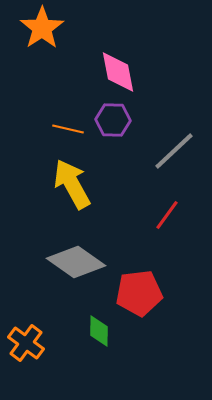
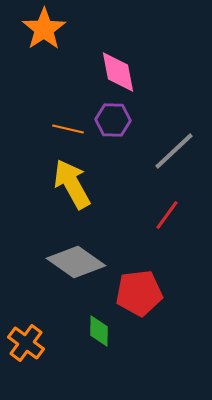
orange star: moved 2 px right, 1 px down
